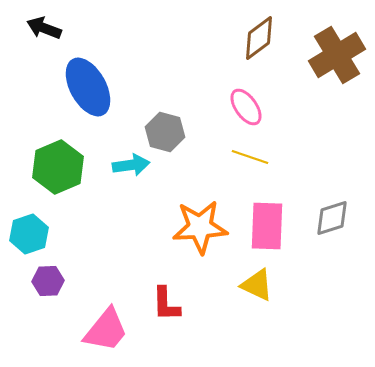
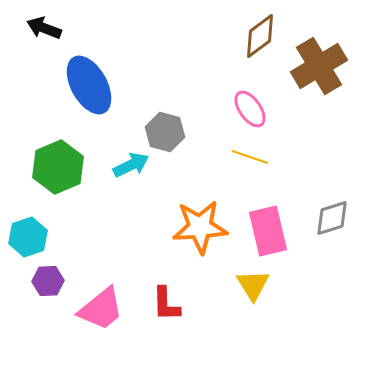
brown diamond: moved 1 px right, 2 px up
brown cross: moved 18 px left, 11 px down
blue ellipse: moved 1 px right, 2 px up
pink ellipse: moved 4 px right, 2 px down
cyan arrow: rotated 18 degrees counterclockwise
pink rectangle: moved 1 px right, 5 px down; rotated 15 degrees counterclockwise
cyan hexagon: moved 1 px left, 3 px down
yellow triangle: moved 4 px left; rotated 33 degrees clockwise
pink trapezoid: moved 5 px left, 21 px up; rotated 12 degrees clockwise
